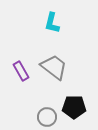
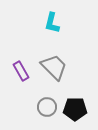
gray trapezoid: rotated 8 degrees clockwise
black pentagon: moved 1 px right, 2 px down
gray circle: moved 10 px up
